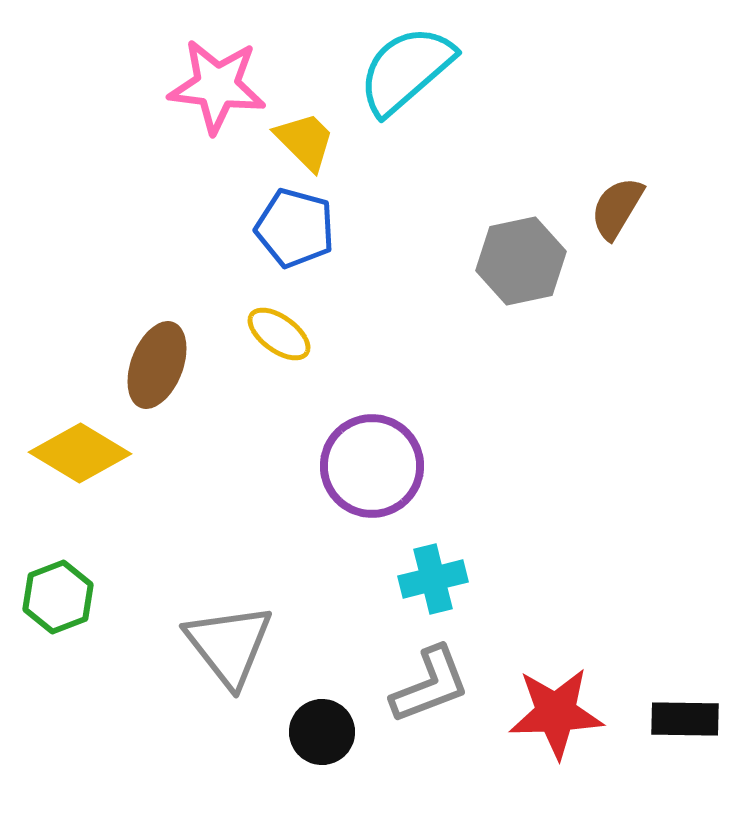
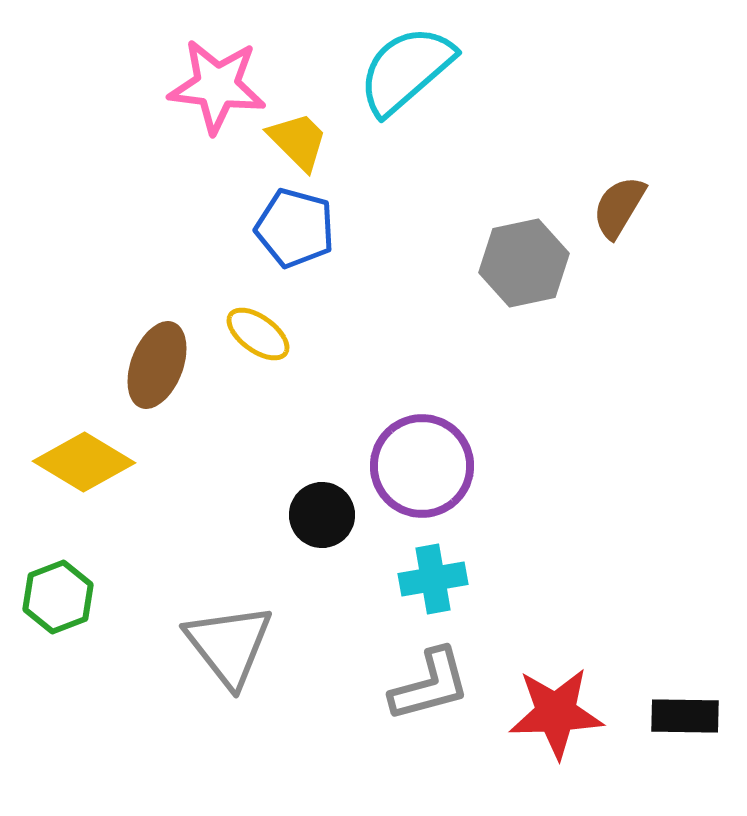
yellow trapezoid: moved 7 px left
brown semicircle: moved 2 px right, 1 px up
gray hexagon: moved 3 px right, 2 px down
yellow ellipse: moved 21 px left
yellow diamond: moved 4 px right, 9 px down
purple circle: moved 50 px right
cyan cross: rotated 4 degrees clockwise
gray L-shape: rotated 6 degrees clockwise
black rectangle: moved 3 px up
black circle: moved 217 px up
